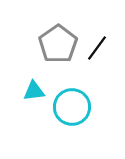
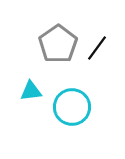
cyan triangle: moved 3 px left
